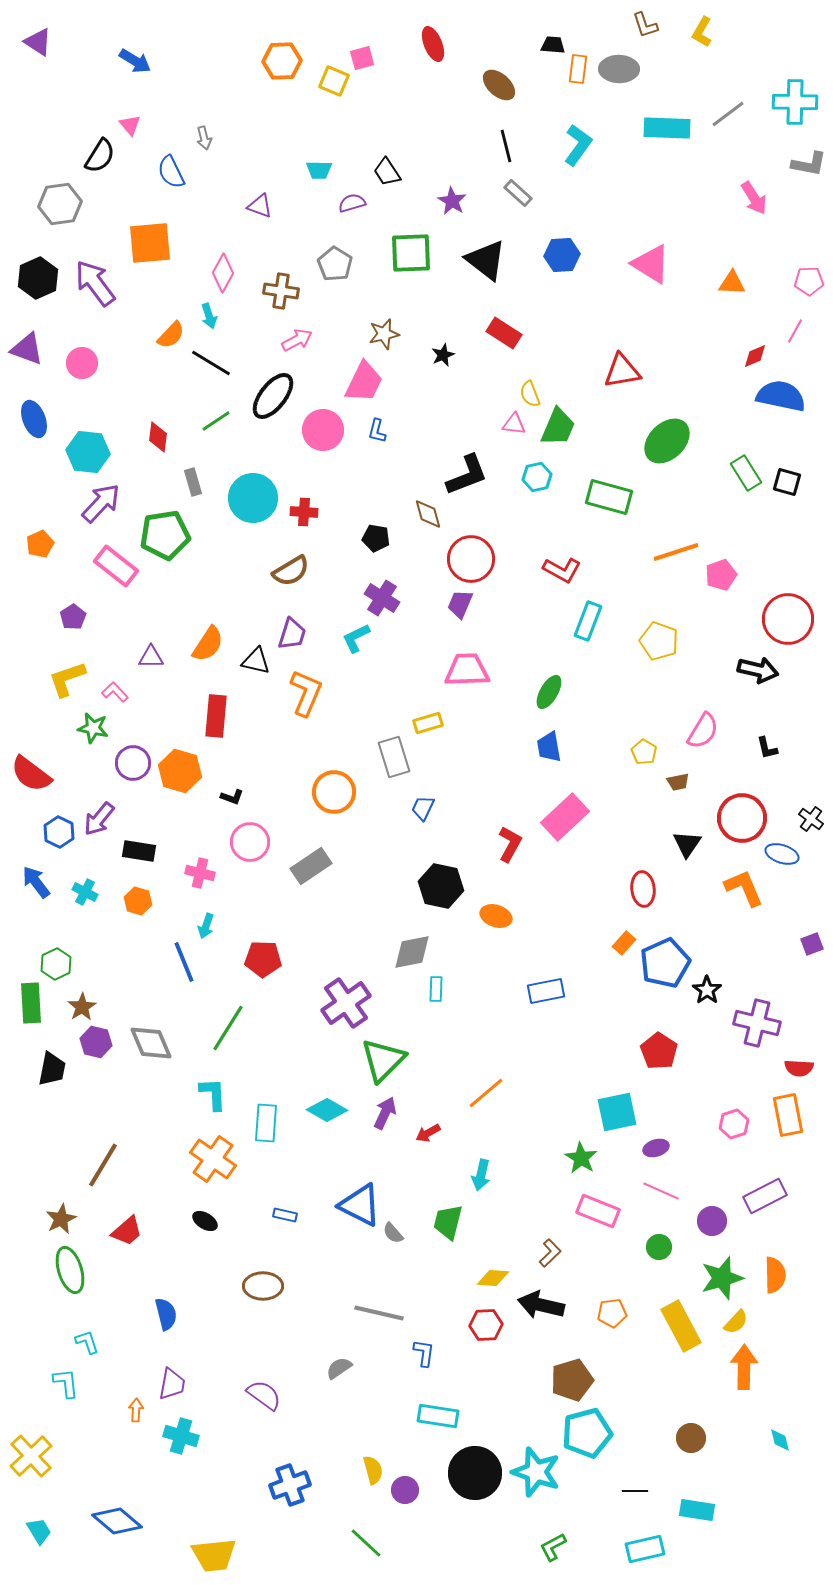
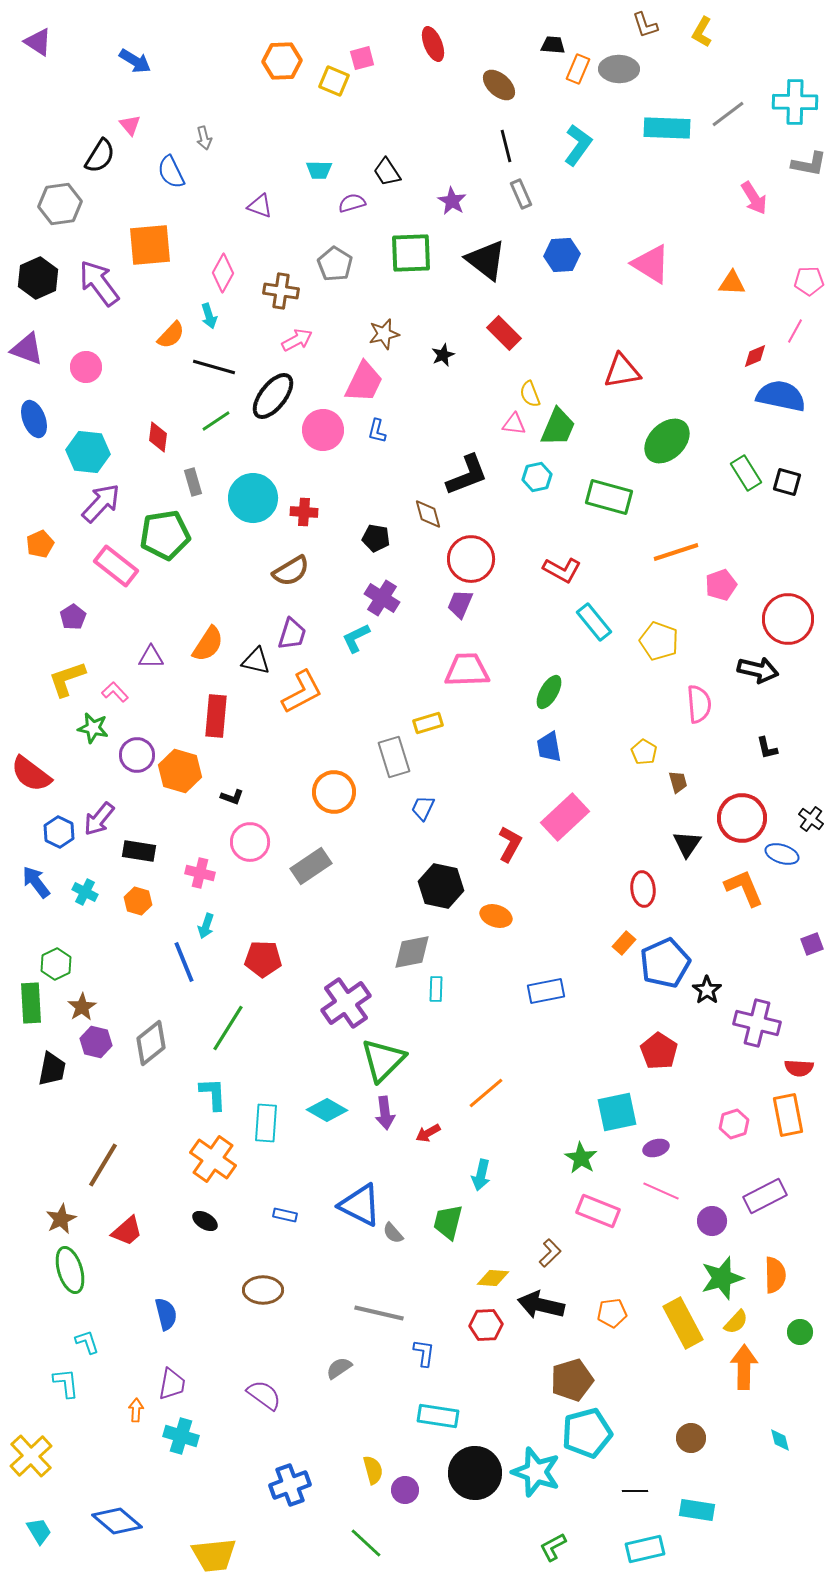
orange rectangle at (578, 69): rotated 16 degrees clockwise
gray rectangle at (518, 193): moved 3 px right, 1 px down; rotated 24 degrees clockwise
orange square at (150, 243): moved 2 px down
purple arrow at (95, 283): moved 4 px right
red rectangle at (504, 333): rotated 12 degrees clockwise
pink circle at (82, 363): moved 4 px right, 4 px down
black line at (211, 363): moved 3 px right, 4 px down; rotated 15 degrees counterclockwise
pink pentagon at (721, 575): moved 10 px down
cyan rectangle at (588, 621): moved 6 px right, 1 px down; rotated 60 degrees counterclockwise
orange L-shape at (306, 693): moved 4 px left, 1 px up; rotated 39 degrees clockwise
pink semicircle at (703, 731): moved 4 px left, 27 px up; rotated 36 degrees counterclockwise
purple circle at (133, 763): moved 4 px right, 8 px up
brown trapezoid at (678, 782): rotated 95 degrees counterclockwise
gray diamond at (151, 1043): rotated 75 degrees clockwise
purple arrow at (385, 1113): rotated 148 degrees clockwise
green circle at (659, 1247): moved 141 px right, 85 px down
brown ellipse at (263, 1286): moved 4 px down
yellow rectangle at (681, 1326): moved 2 px right, 3 px up
